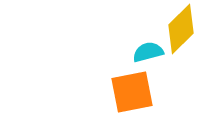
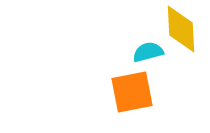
yellow diamond: rotated 48 degrees counterclockwise
